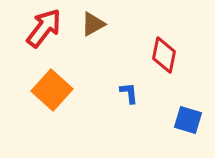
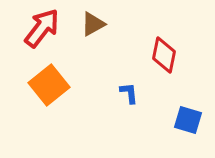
red arrow: moved 2 px left
orange square: moved 3 px left, 5 px up; rotated 9 degrees clockwise
